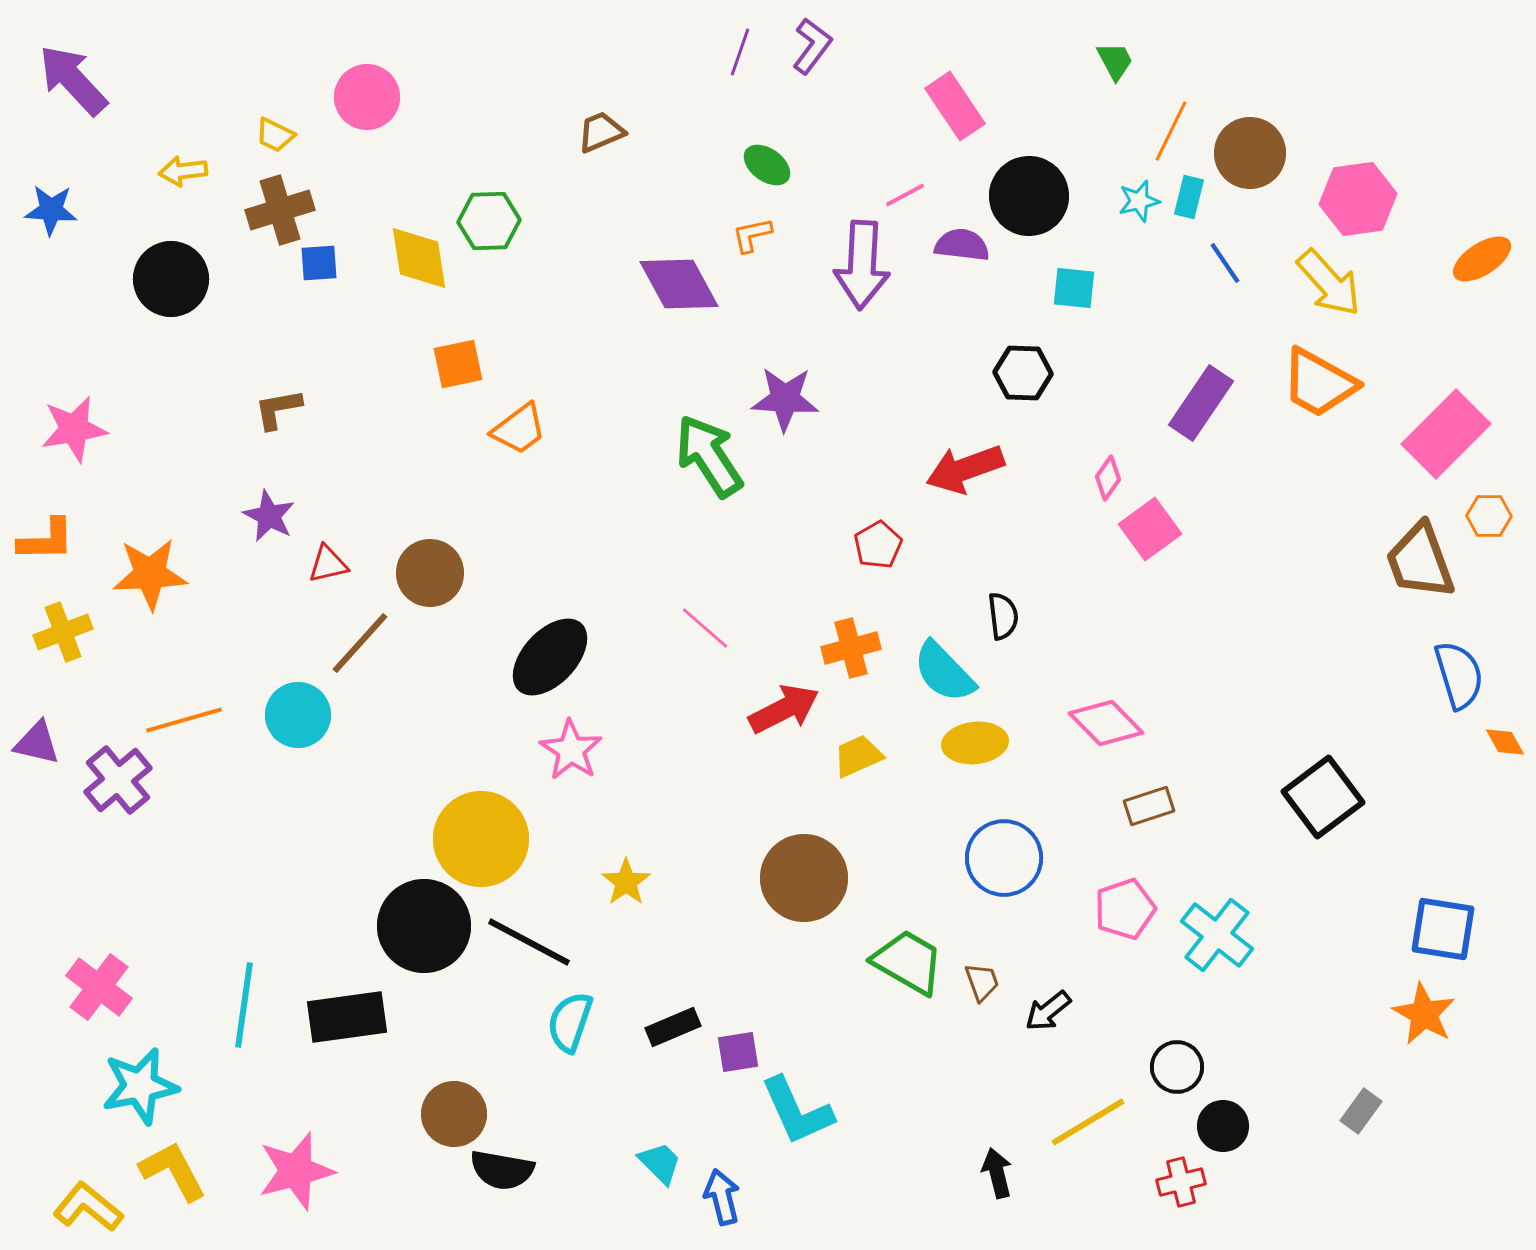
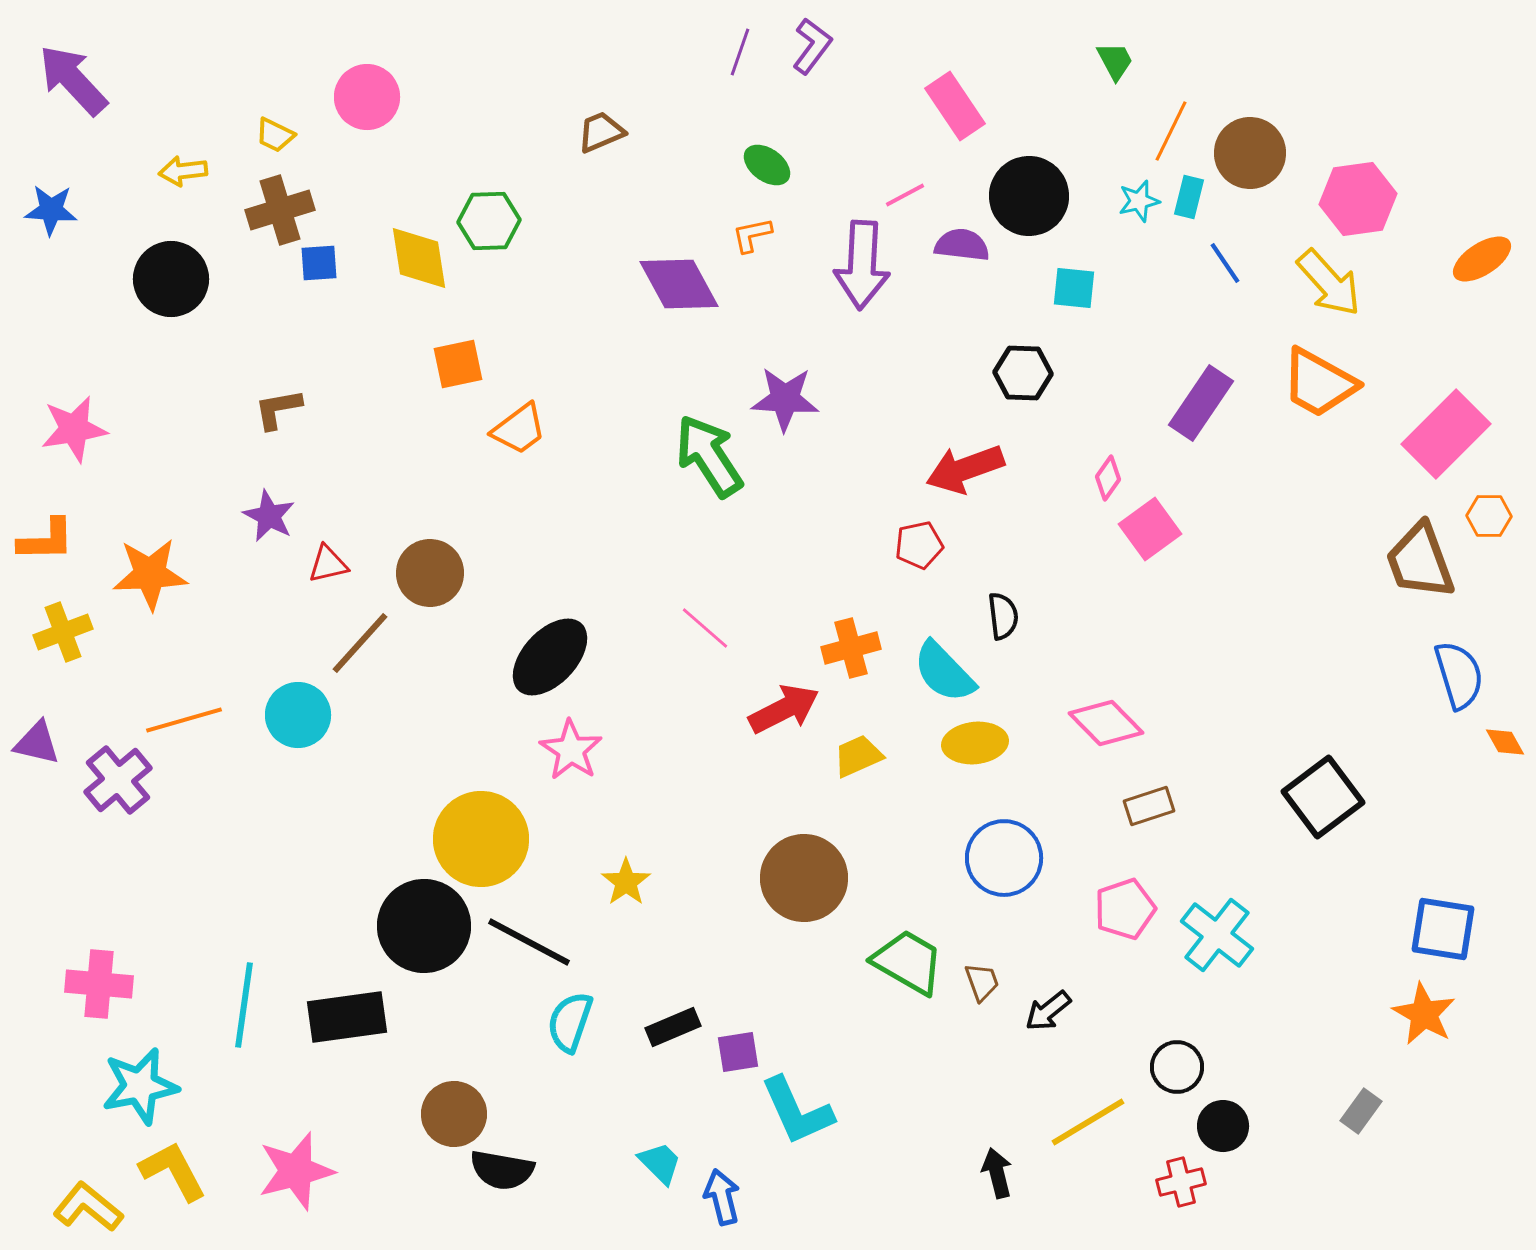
red pentagon at (878, 545): moved 41 px right; rotated 18 degrees clockwise
pink cross at (99, 987): moved 3 px up; rotated 32 degrees counterclockwise
